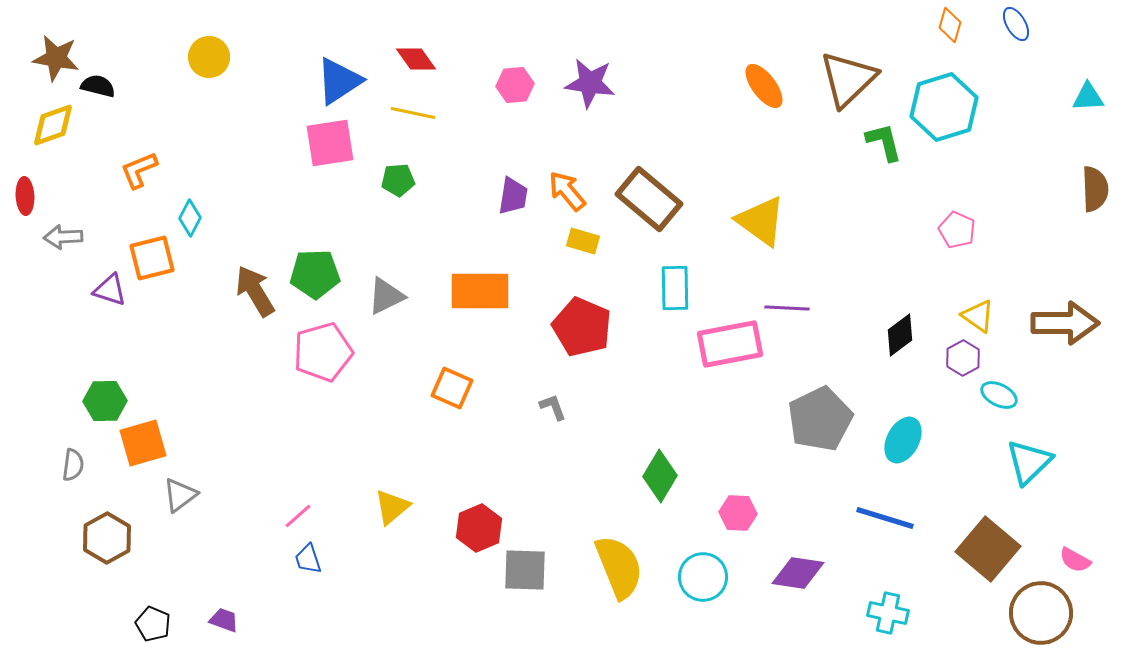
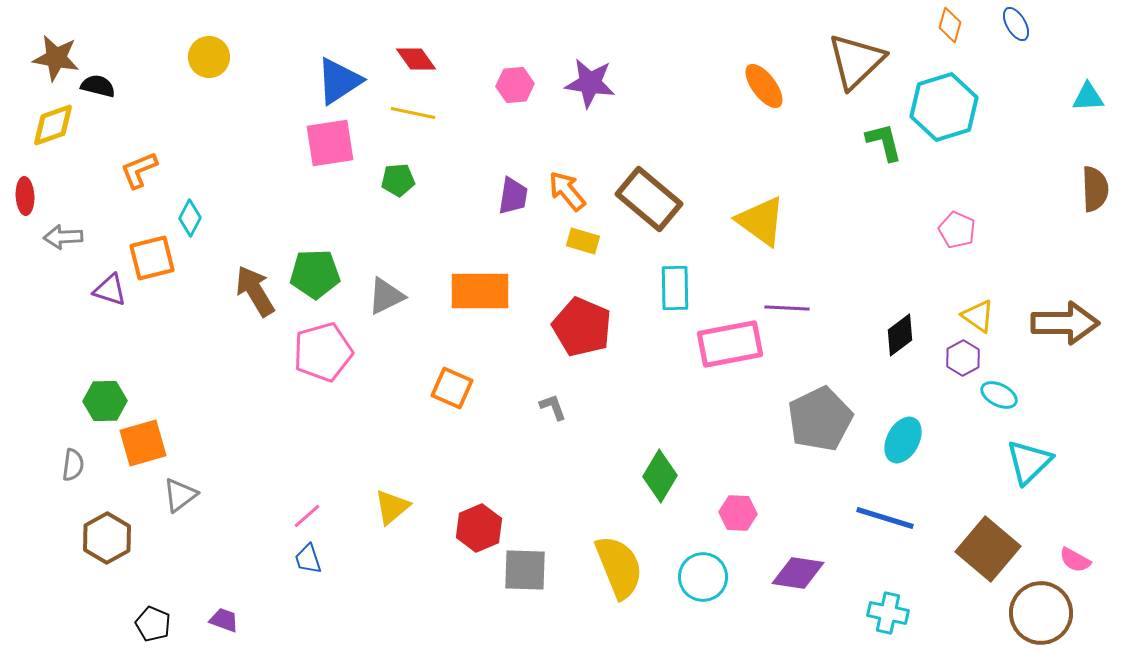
brown triangle at (848, 79): moved 8 px right, 18 px up
pink line at (298, 516): moved 9 px right
